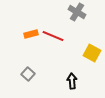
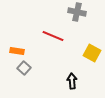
gray cross: rotated 18 degrees counterclockwise
orange rectangle: moved 14 px left, 17 px down; rotated 24 degrees clockwise
gray square: moved 4 px left, 6 px up
